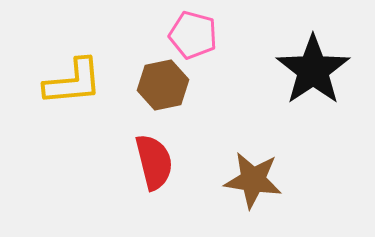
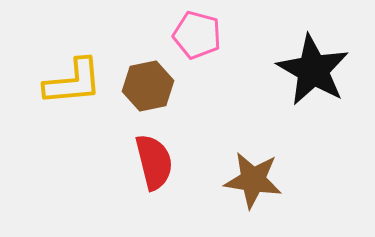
pink pentagon: moved 4 px right
black star: rotated 8 degrees counterclockwise
brown hexagon: moved 15 px left, 1 px down
